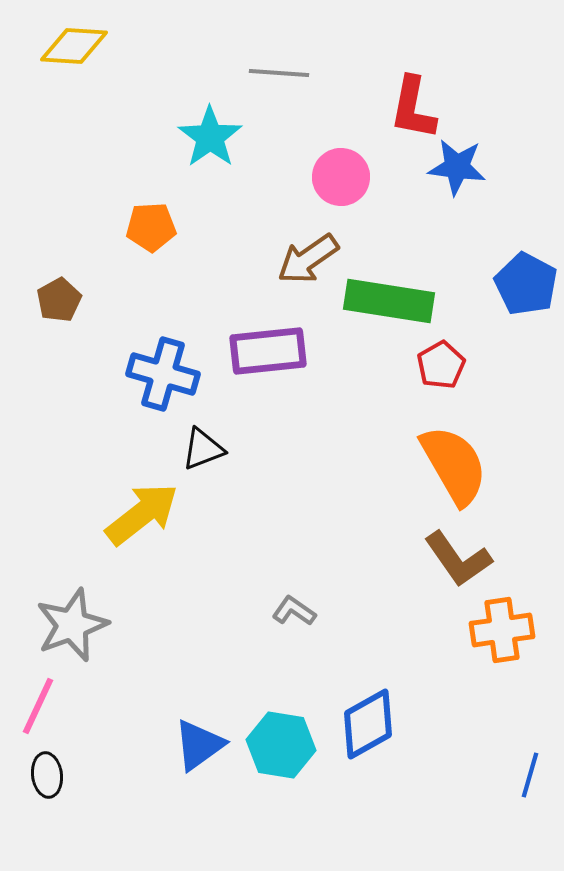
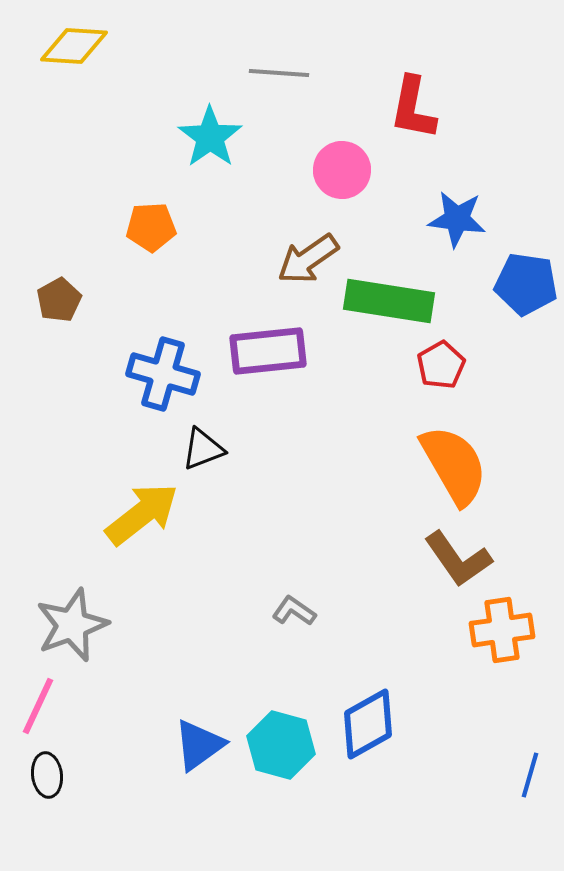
blue star: moved 52 px down
pink circle: moved 1 px right, 7 px up
blue pentagon: rotated 20 degrees counterclockwise
cyan hexagon: rotated 6 degrees clockwise
